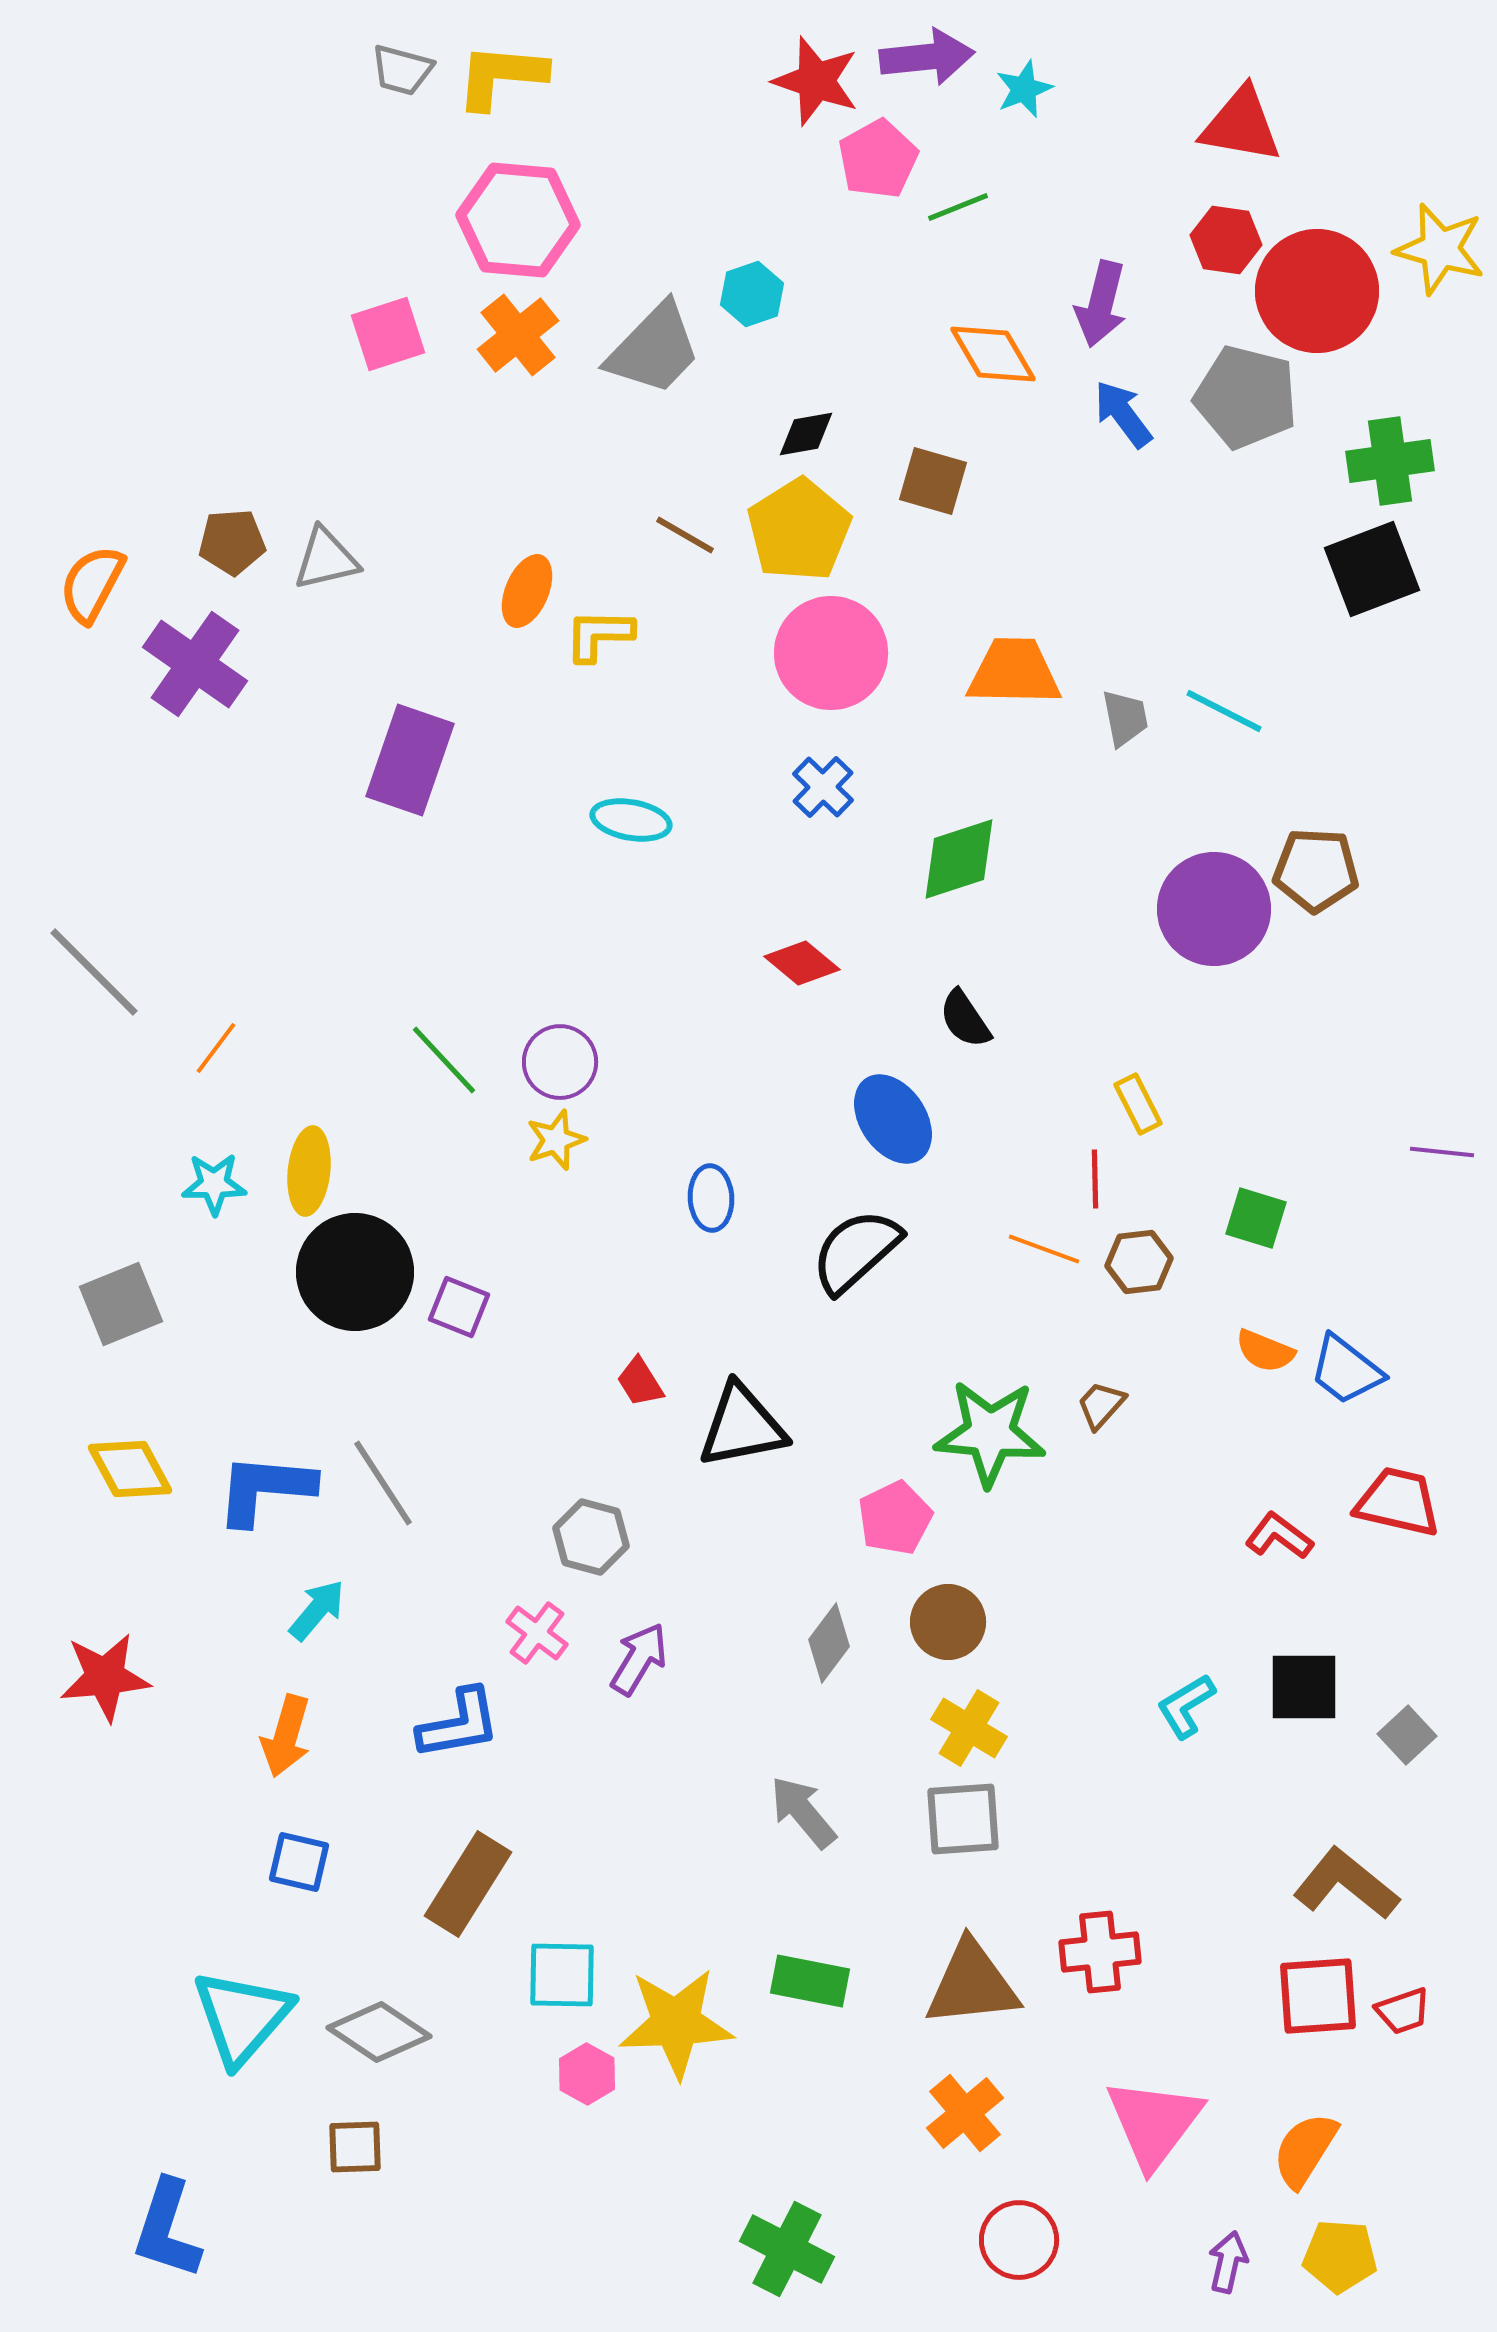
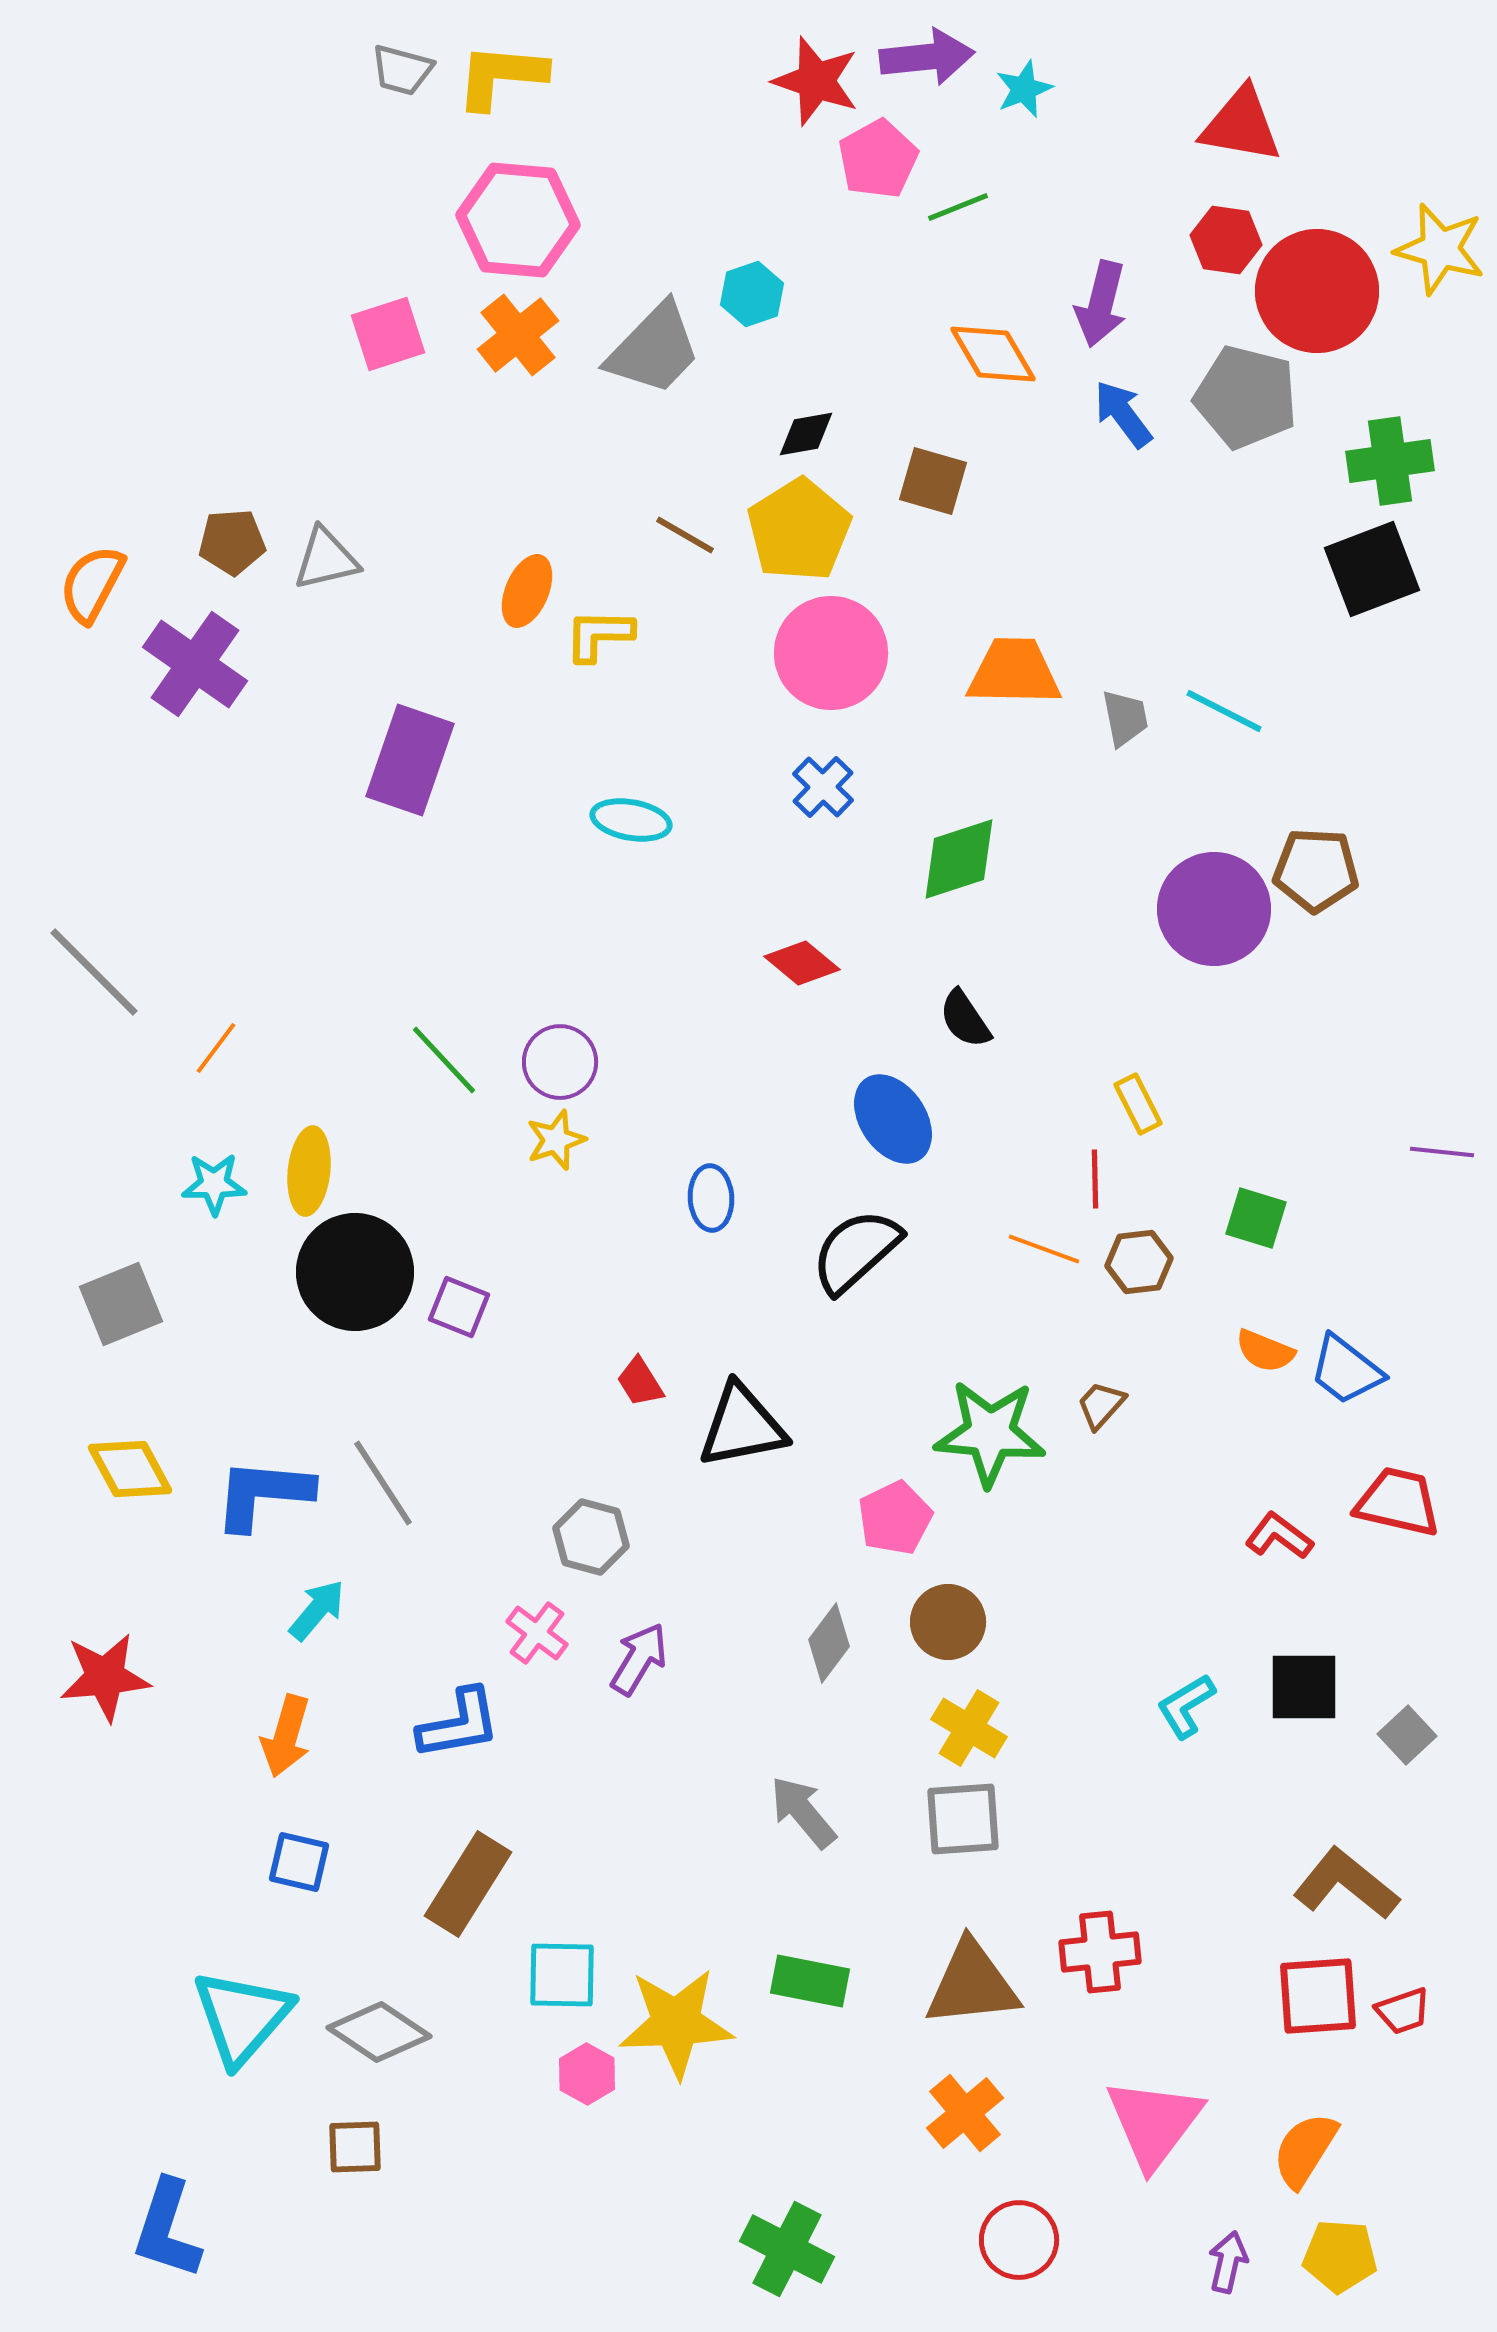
blue L-shape at (265, 1489): moved 2 px left, 5 px down
